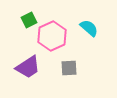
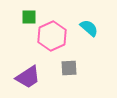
green square: moved 3 px up; rotated 28 degrees clockwise
purple trapezoid: moved 10 px down
